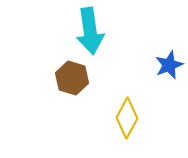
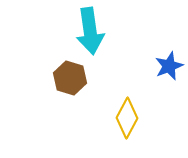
blue star: moved 1 px down
brown hexagon: moved 2 px left
